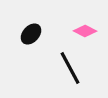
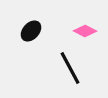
black ellipse: moved 3 px up
